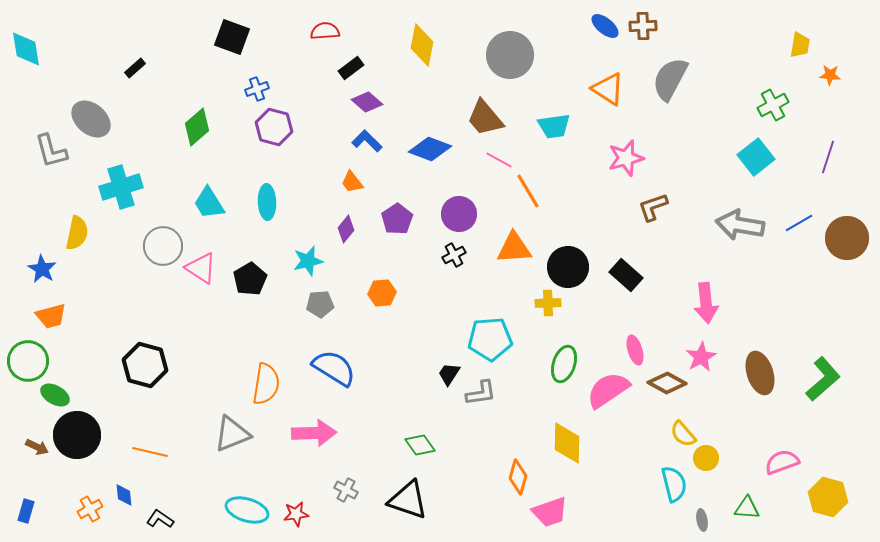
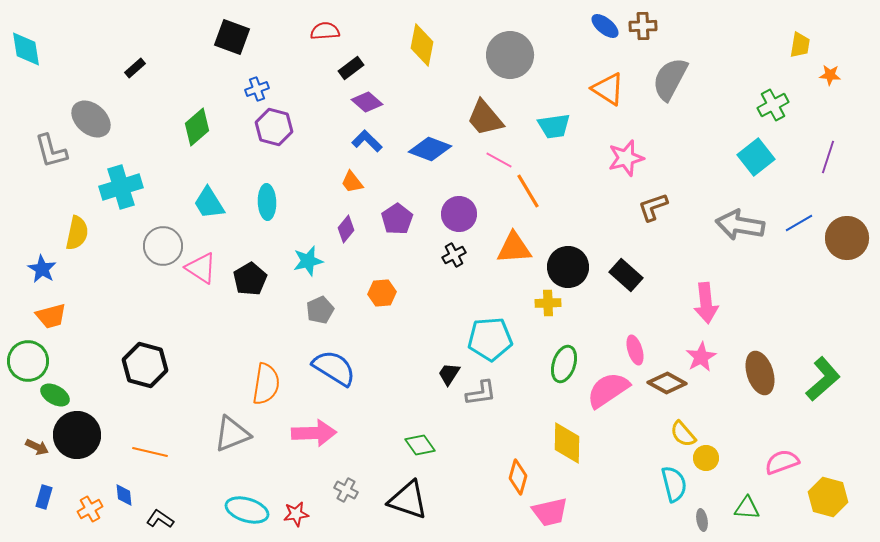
gray pentagon at (320, 304): moved 6 px down; rotated 20 degrees counterclockwise
blue rectangle at (26, 511): moved 18 px right, 14 px up
pink trapezoid at (550, 512): rotated 6 degrees clockwise
